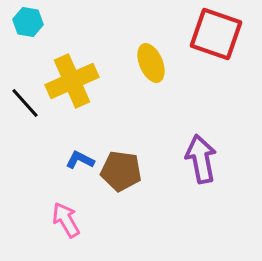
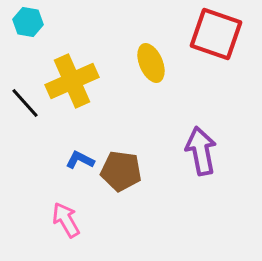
purple arrow: moved 8 px up
